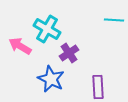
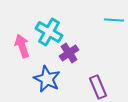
cyan cross: moved 2 px right, 3 px down
pink arrow: moved 2 px right; rotated 40 degrees clockwise
blue star: moved 4 px left
purple rectangle: rotated 20 degrees counterclockwise
